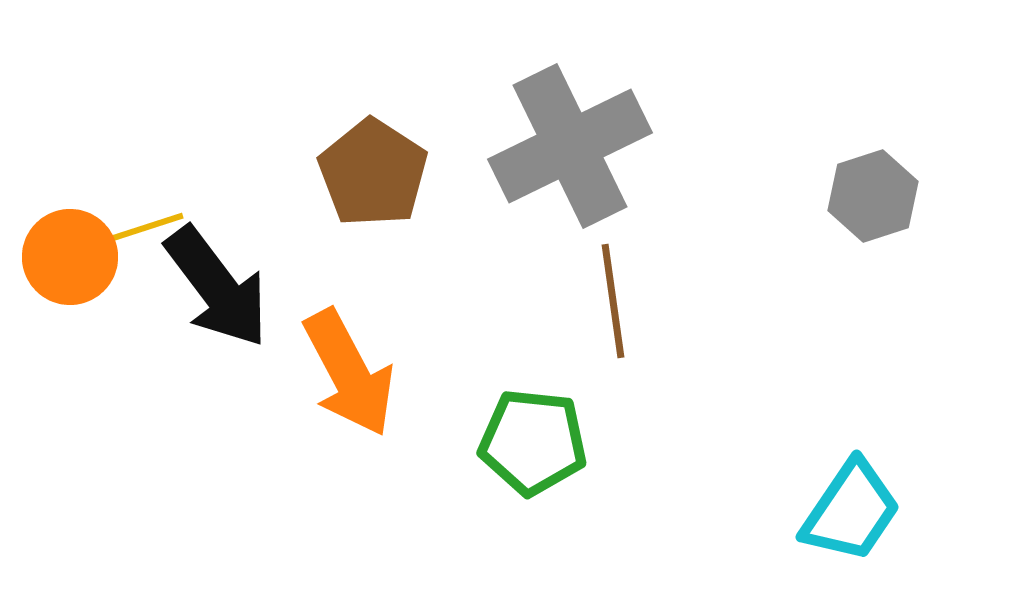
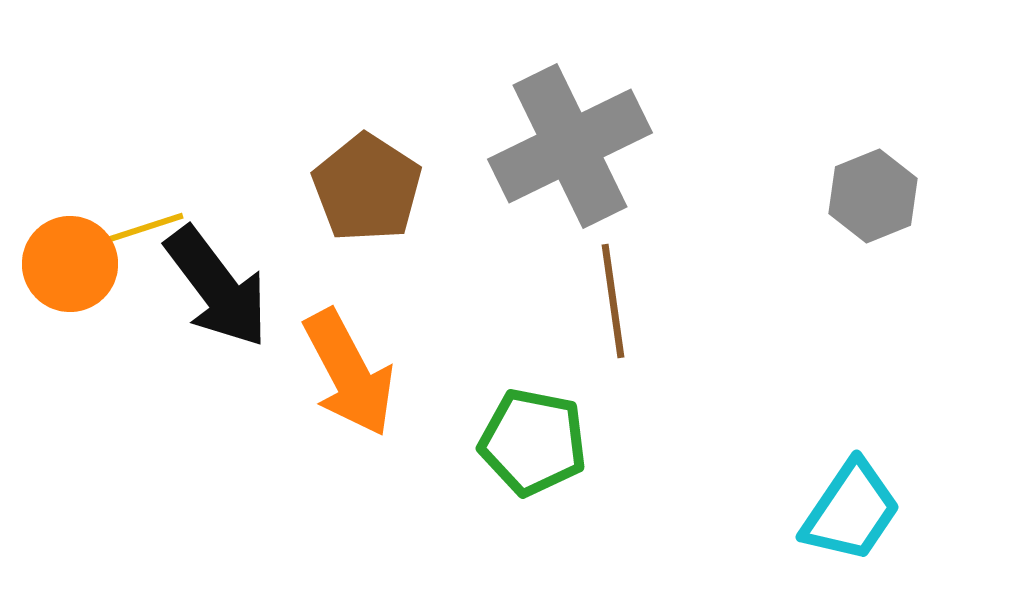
brown pentagon: moved 6 px left, 15 px down
gray hexagon: rotated 4 degrees counterclockwise
orange circle: moved 7 px down
green pentagon: rotated 5 degrees clockwise
